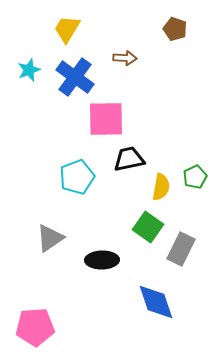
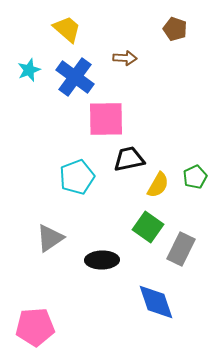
yellow trapezoid: rotated 100 degrees clockwise
yellow semicircle: moved 3 px left, 2 px up; rotated 20 degrees clockwise
